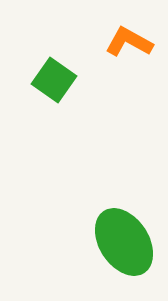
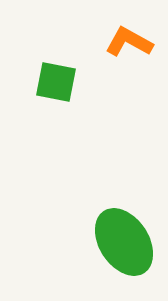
green square: moved 2 px right, 2 px down; rotated 24 degrees counterclockwise
